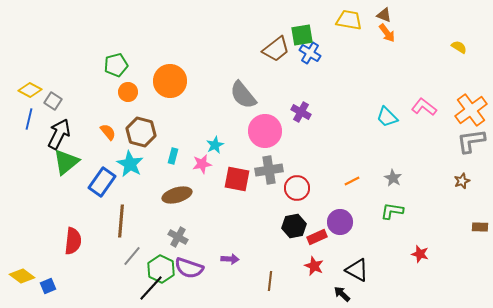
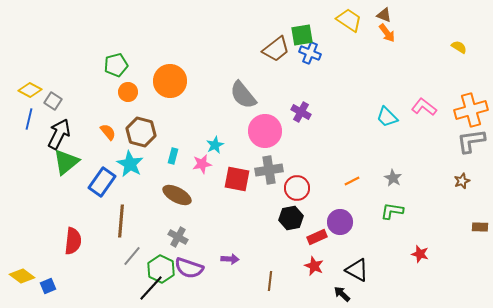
yellow trapezoid at (349, 20): rotated 24 degrees clockwise
blue cross at (310, 53): rotated 10 degrees counterclockwise
orange cross at (471, 110): rotated 20 degrees clockwise
brown ellipse at (177, 195): rotated 44 degrees clockwise
black hexagon at (294, 226): moved 3 px left, 8 px up
